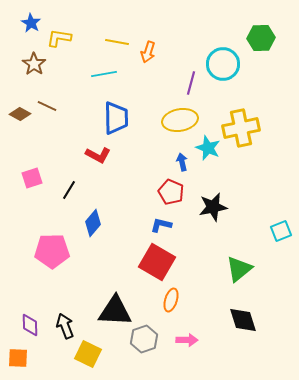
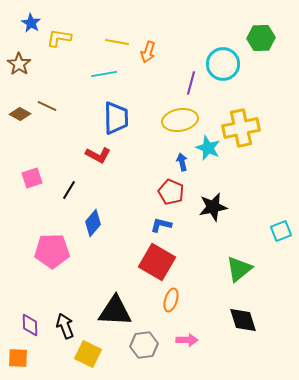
brown star: moved 15 px left
gray hexagon: moved 6 px down; rotated 12 degrees clockwise
